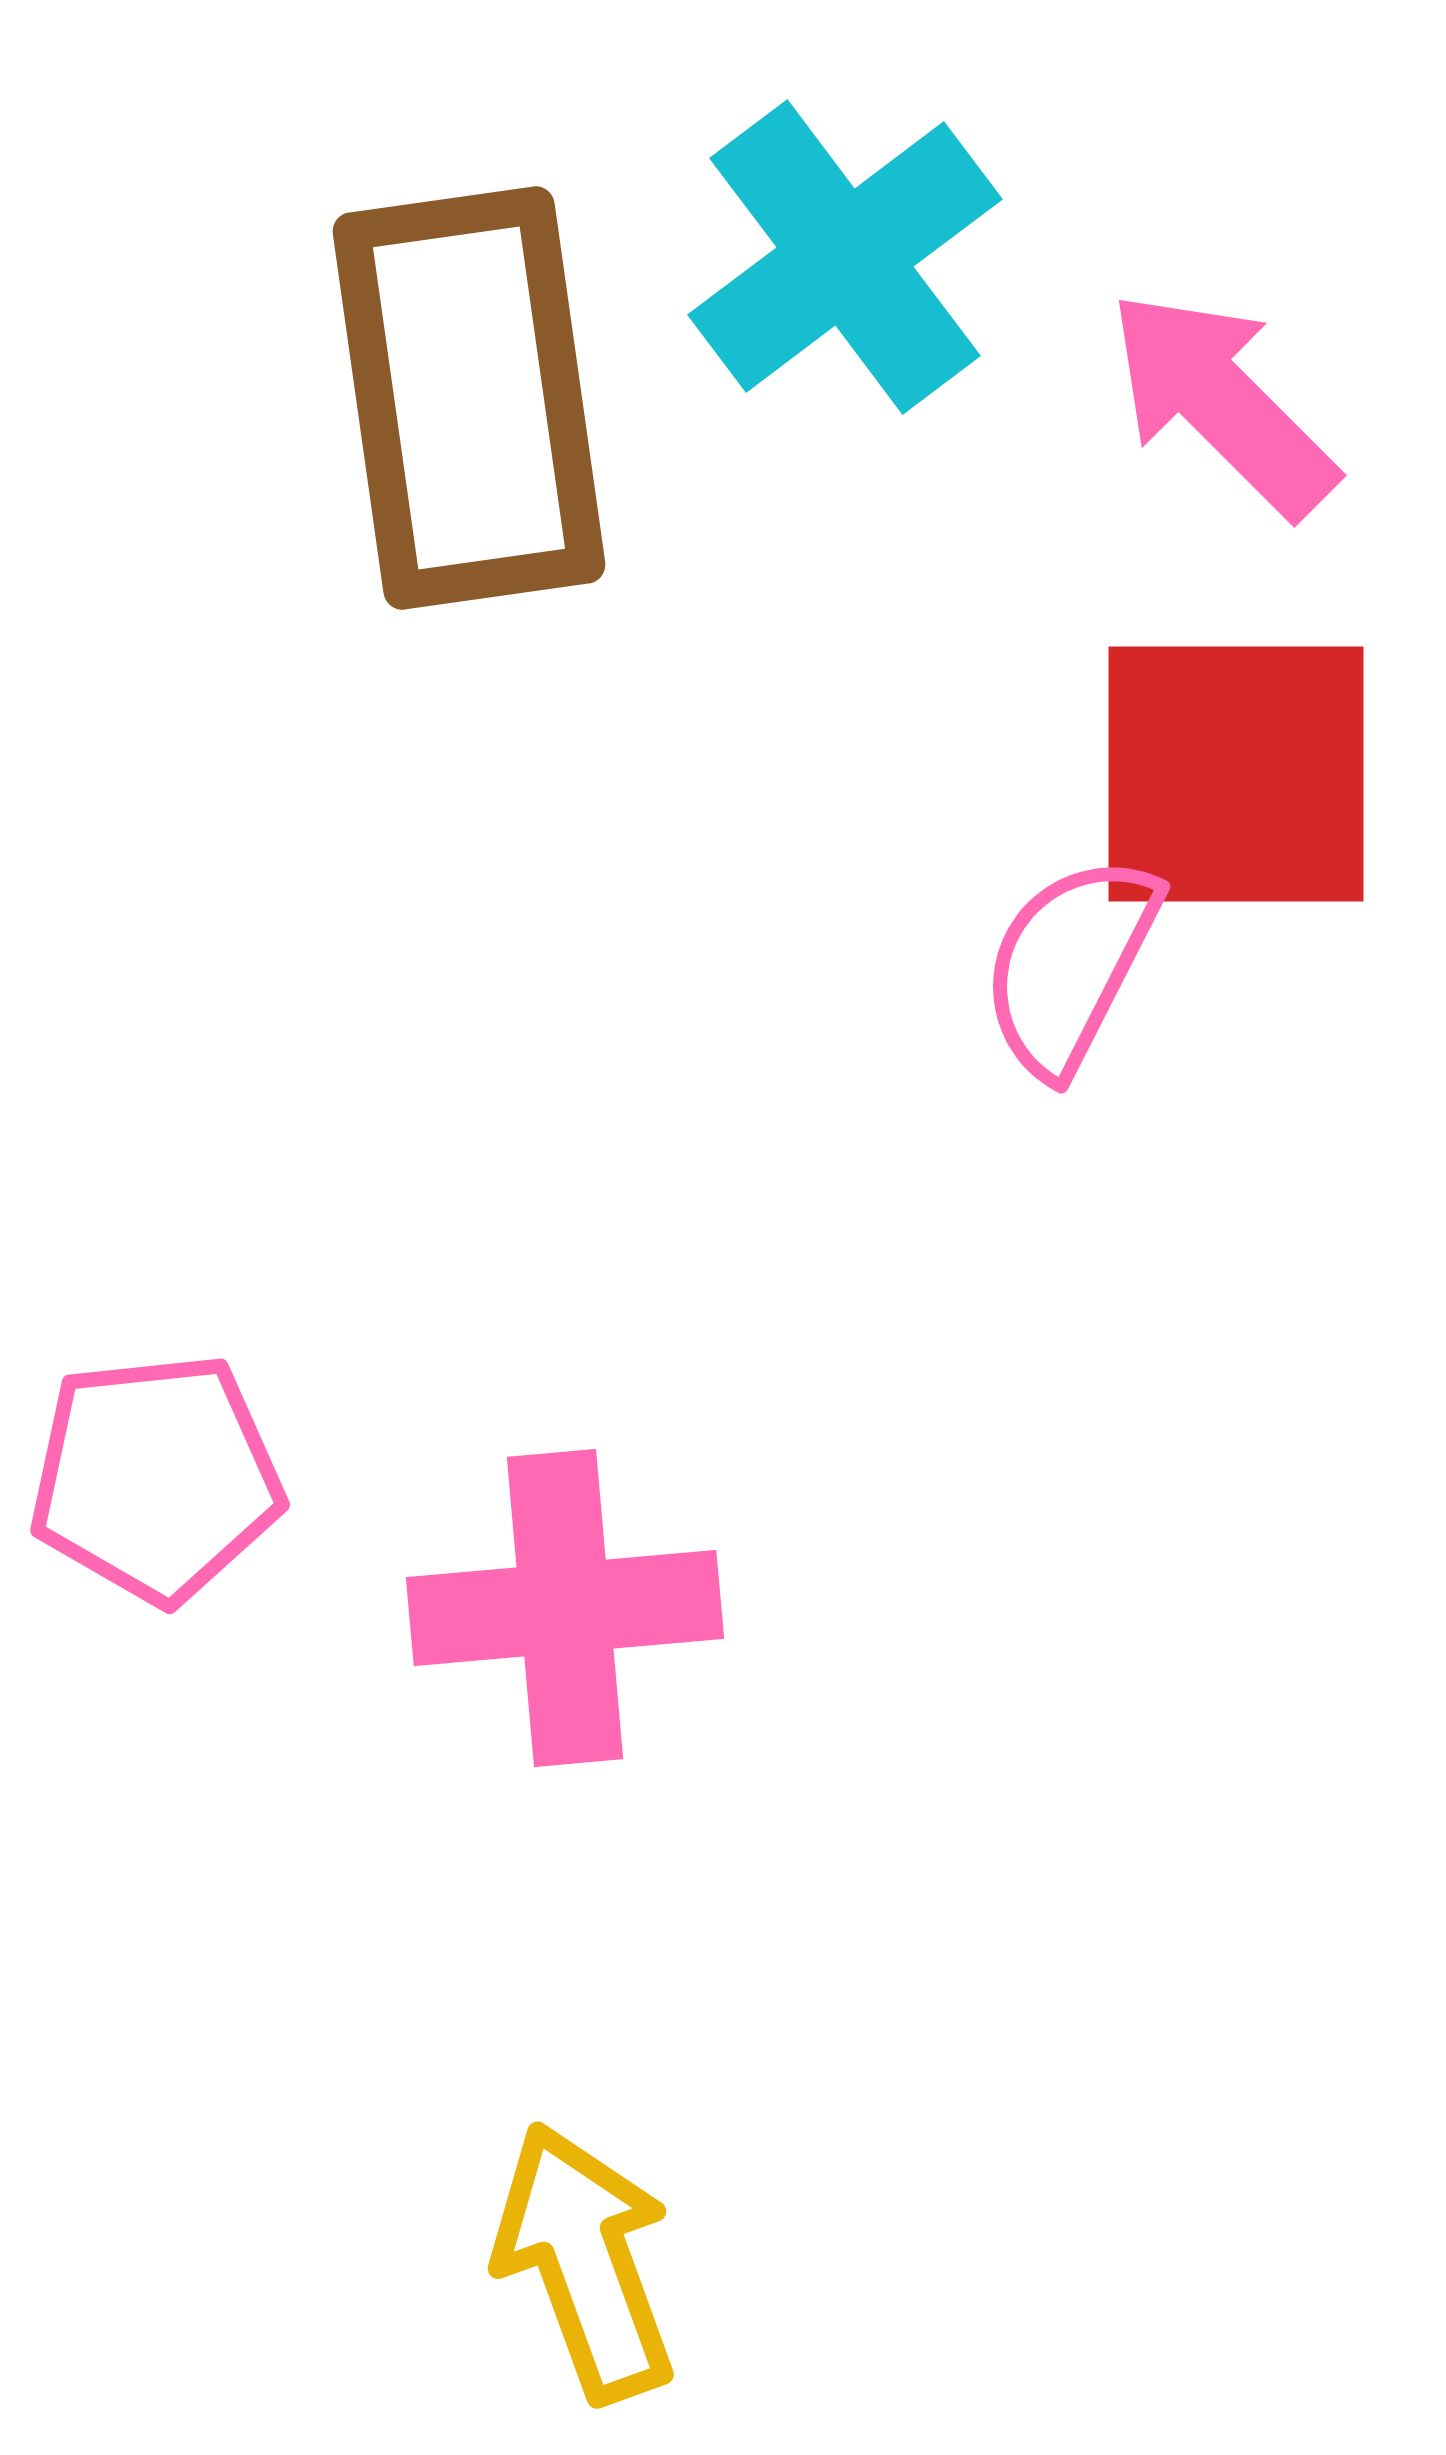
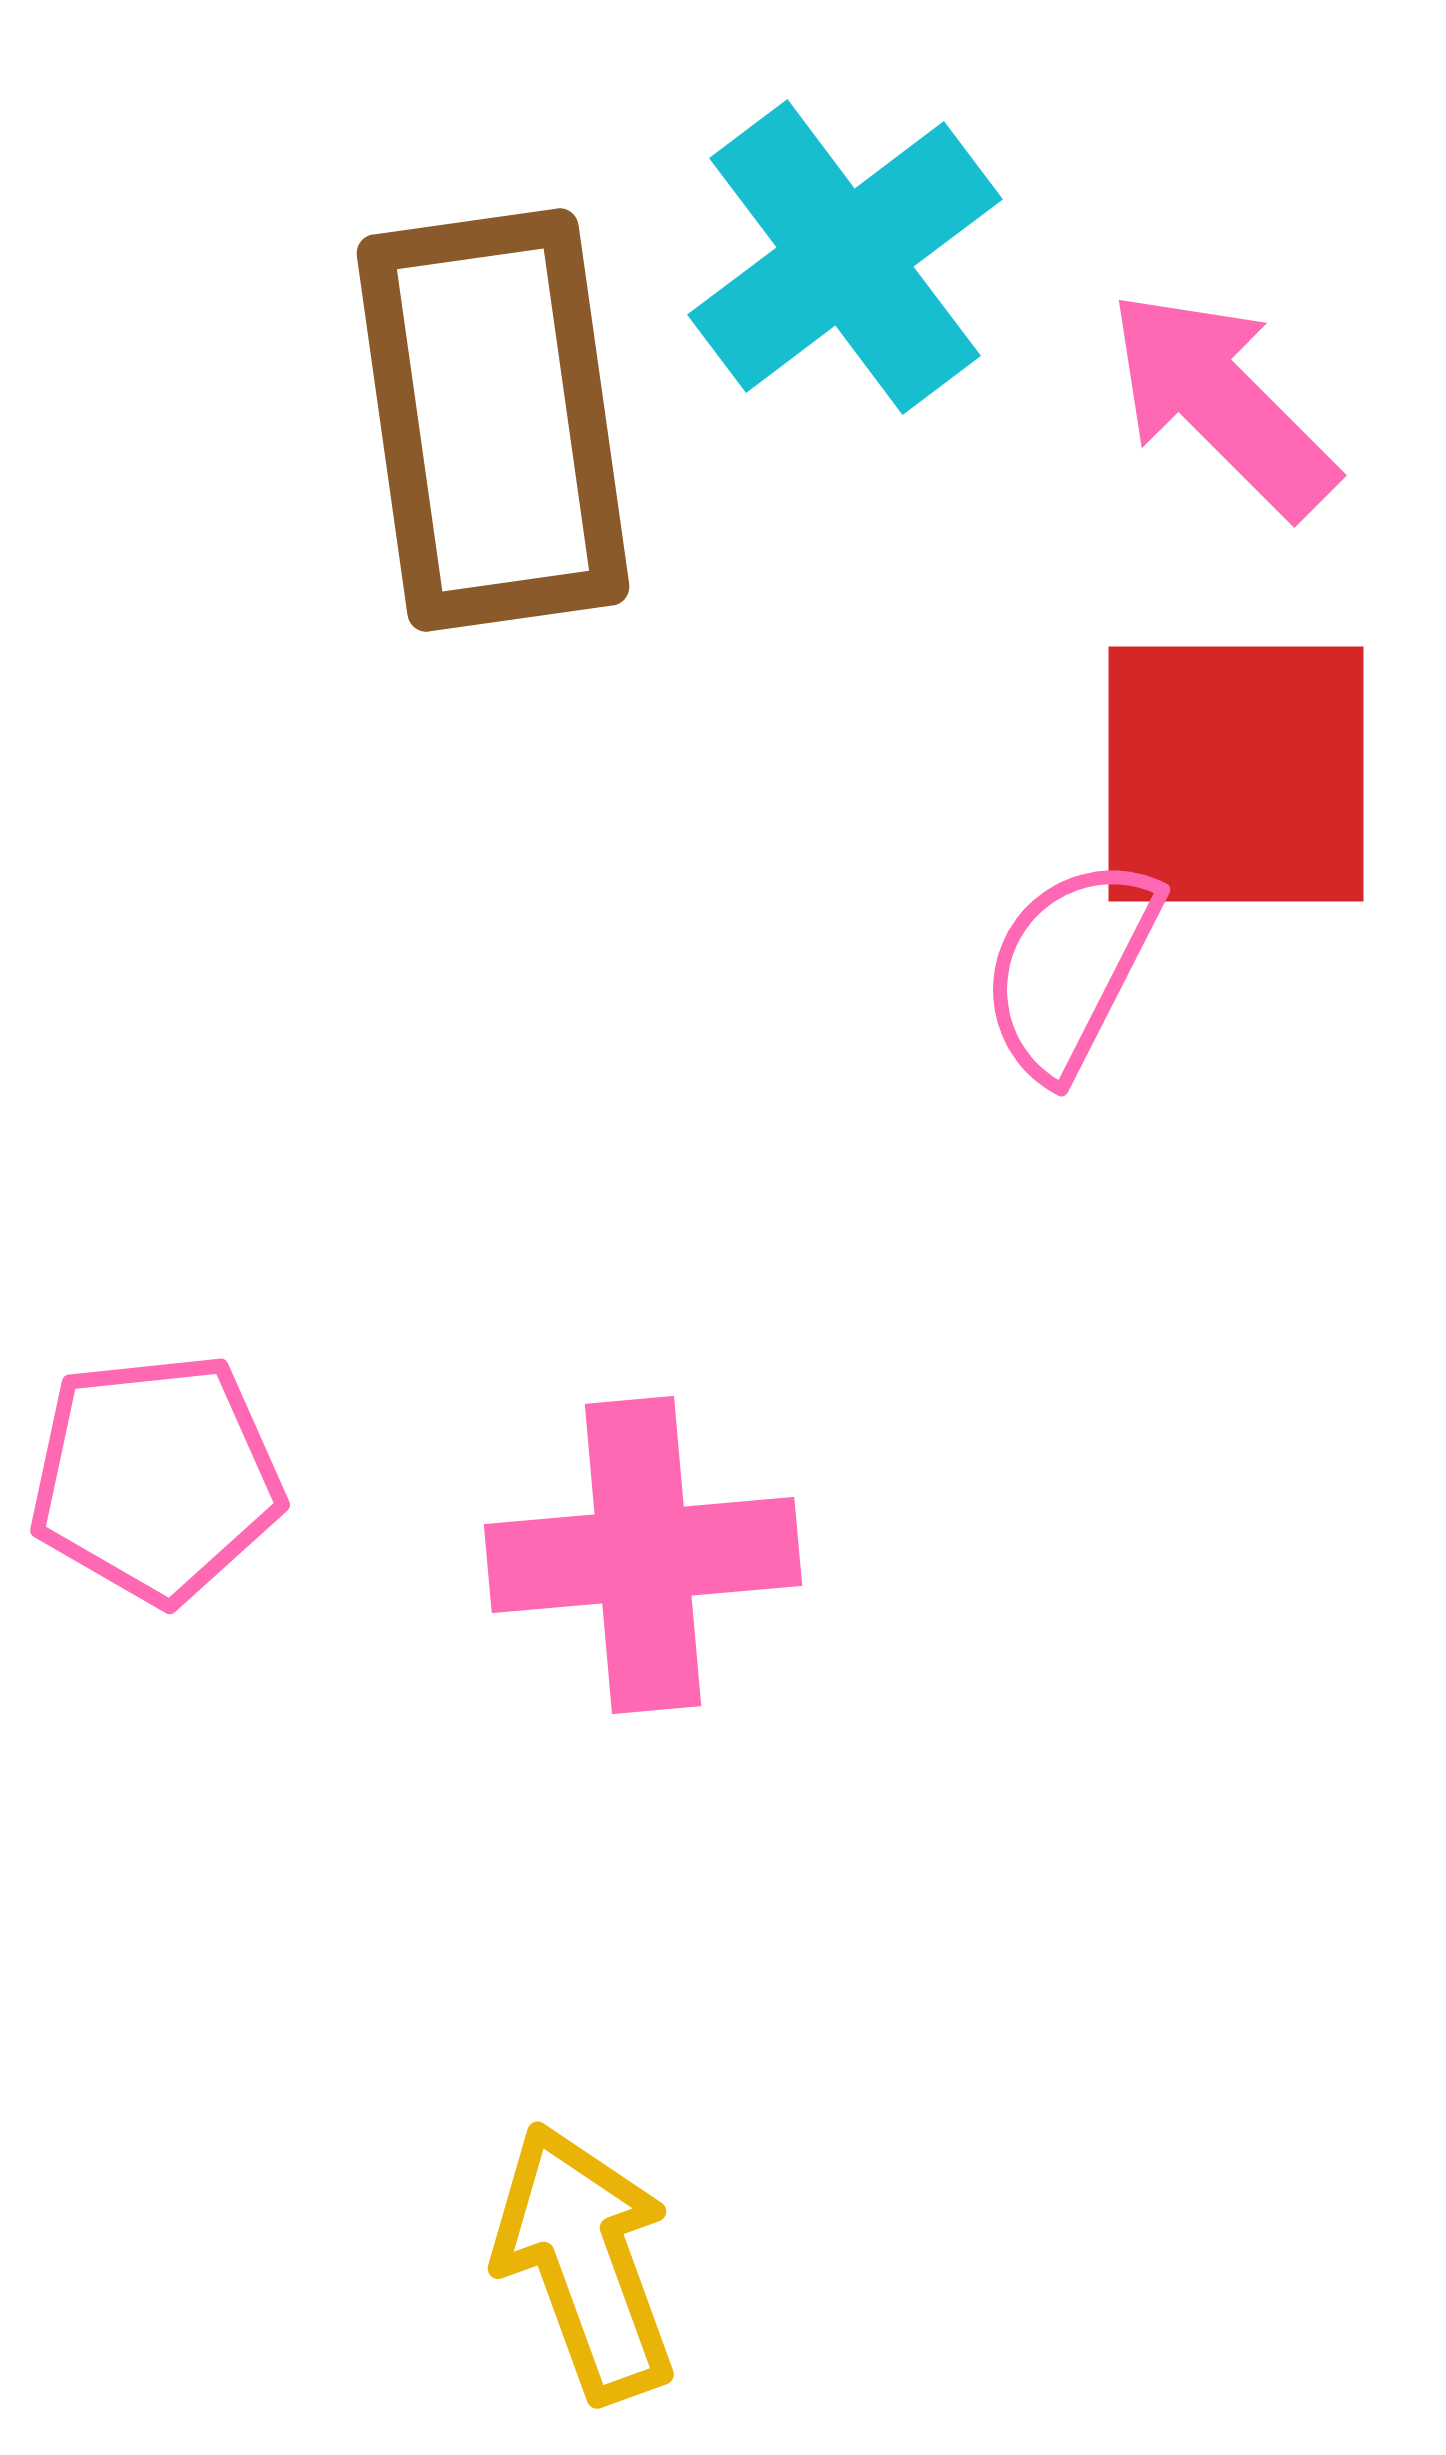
brown rectangle: moved 24 px right, 22 px down
pink semicircle: moved 3 px down
pink cross: moved 78 px right, 53 px up
